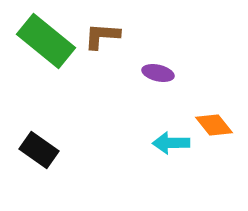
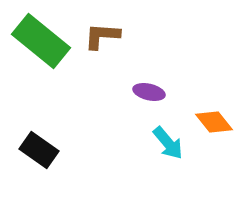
green rectangle: moved 5 px left
purple ellipse: moved 9 px left, 19 px down
orange diamond: moved 3 px up
cyan arrow: moved 3 px left; rotated 129 degrees counterclockwise
